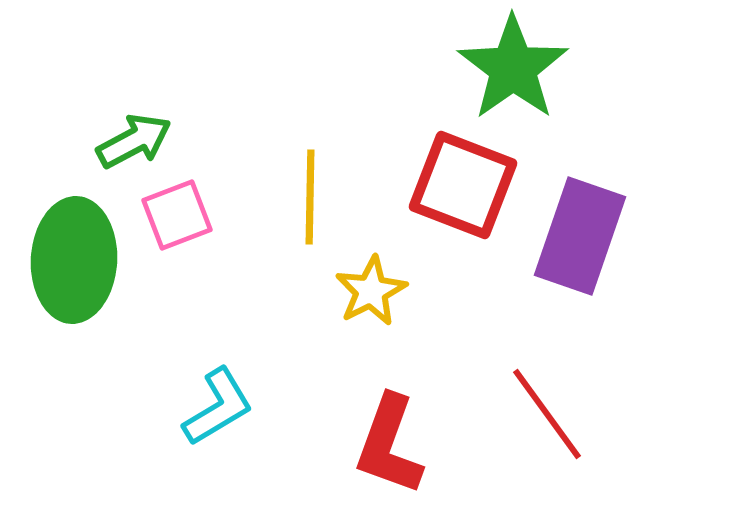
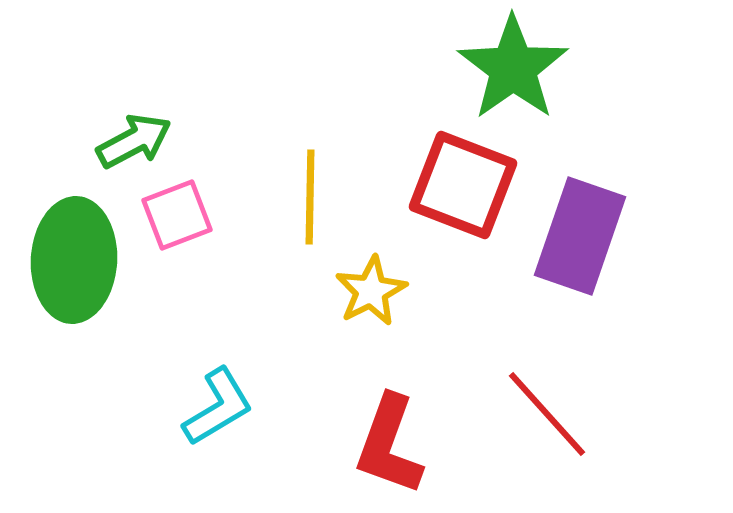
red line: rotated 6 degrees counterclockwise
